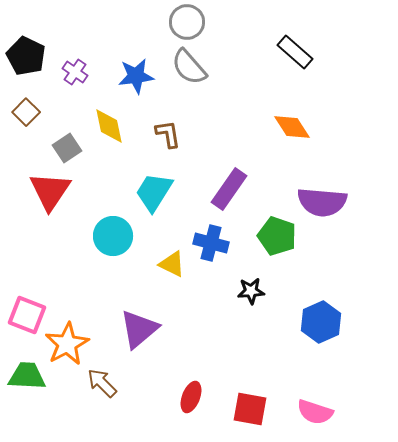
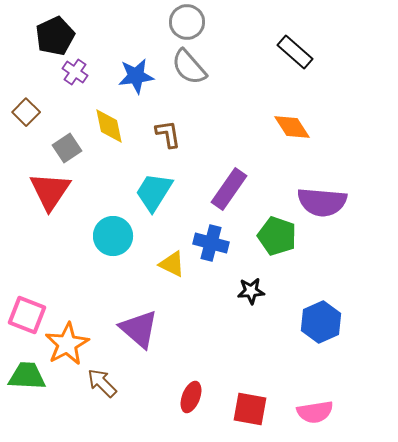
black pentagon: moved 29 px right, 20 px up; rotated 21 degrees clockwise
purple triangle: rotated 39 degrees counterclockwise
pink semicircle: rotated 27 degrees counterclockwise
